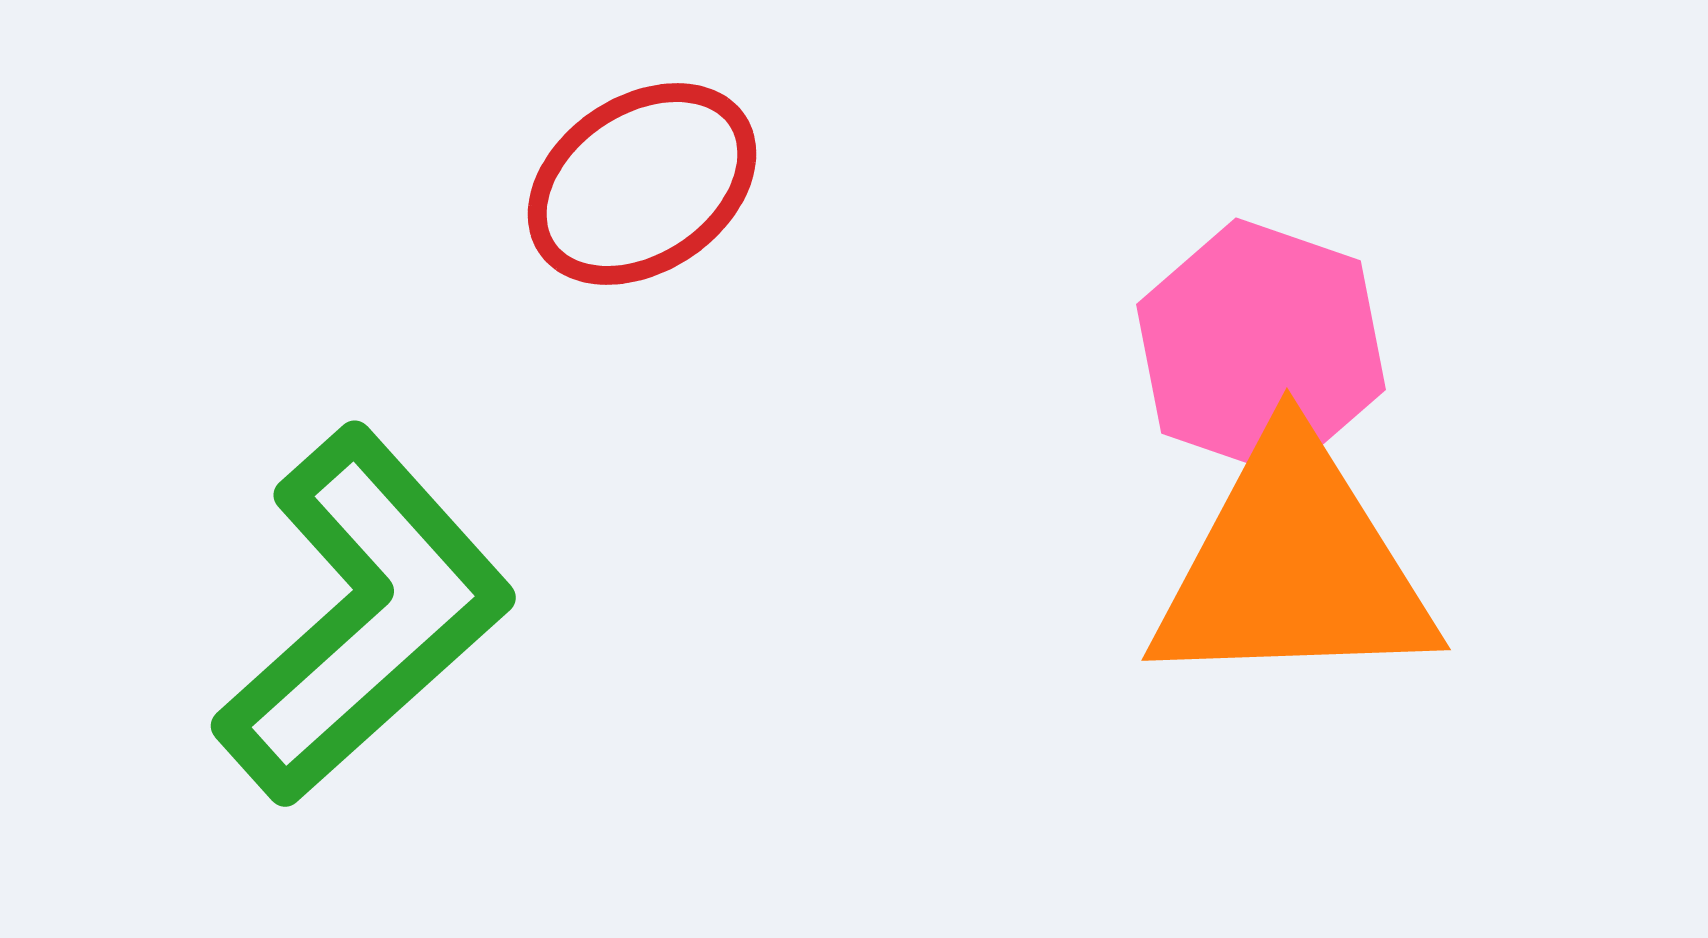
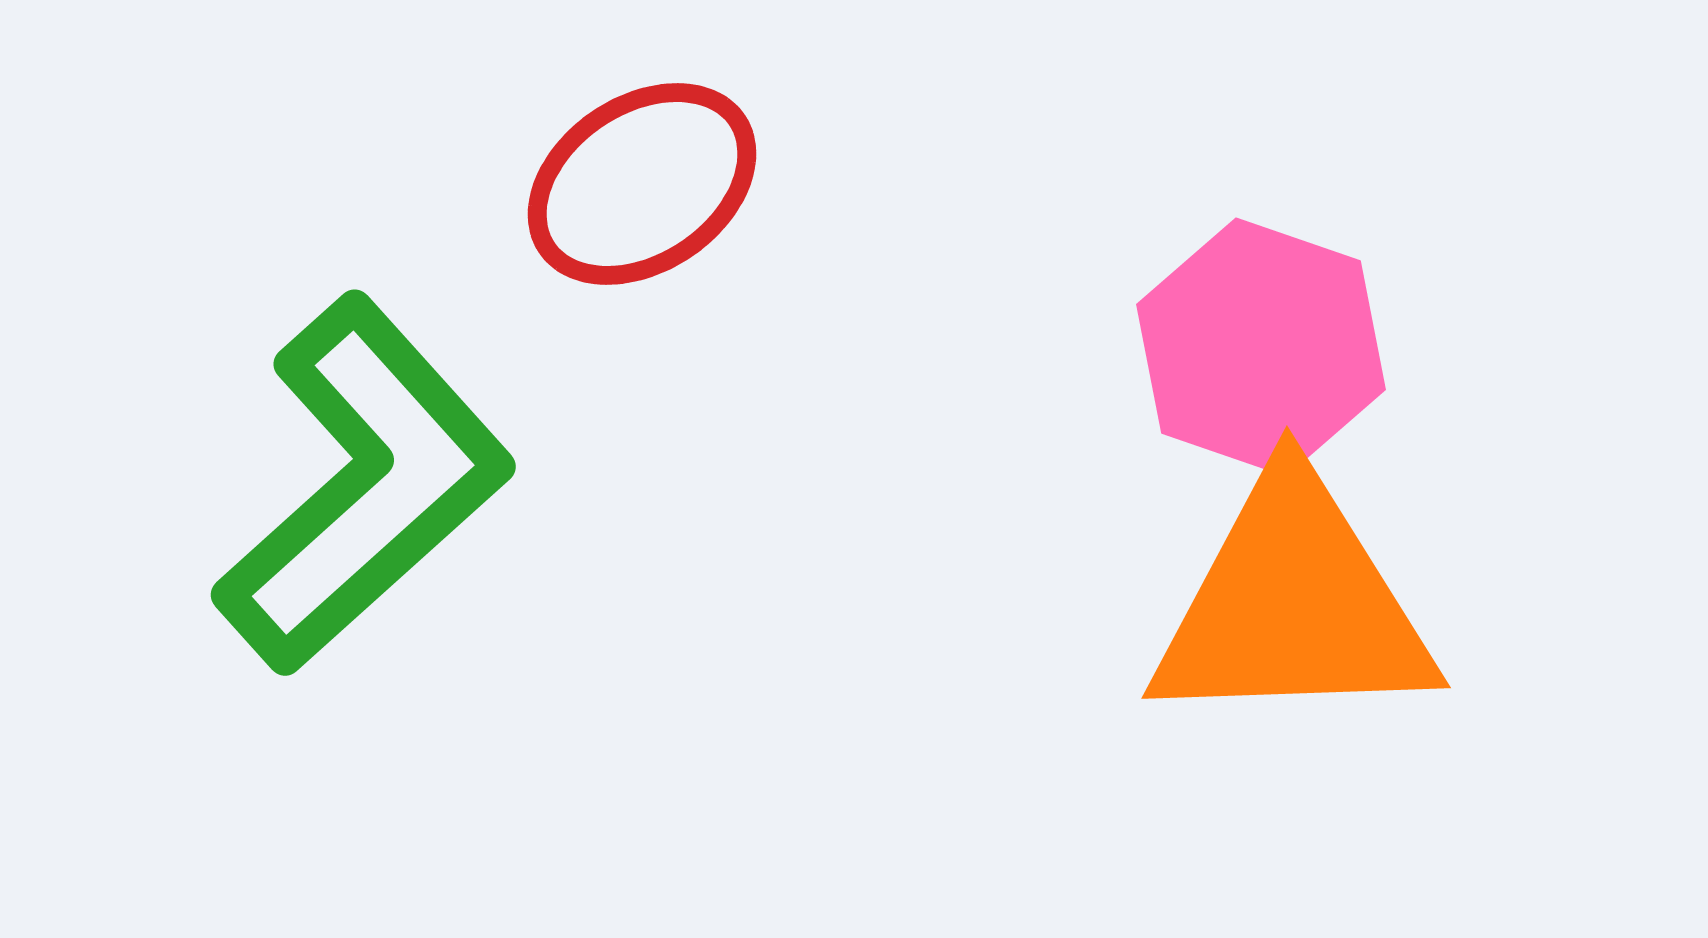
orange triangle: moved 38 px down
green L-shape: moved 131 px up
